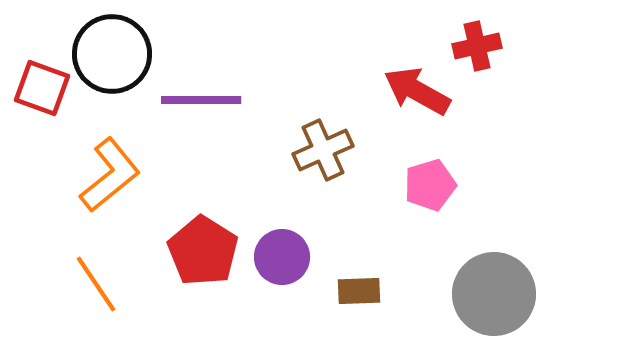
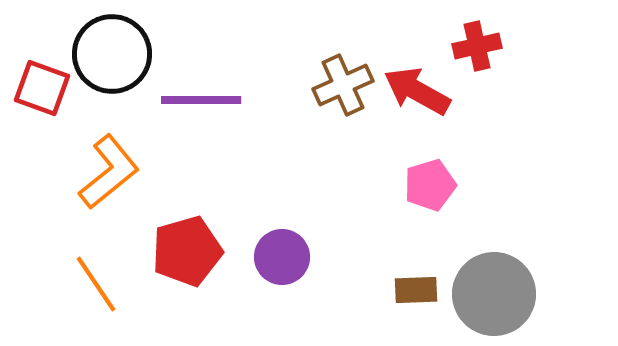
brown cross: moved 20 px right, 65 px up
orange L-shape: moved 1 px left, 3 px up
red pentagon: moved 16 px left; rotated 24 degrees clockwise
brown rectangle: moved 57 px right, 1 px up
